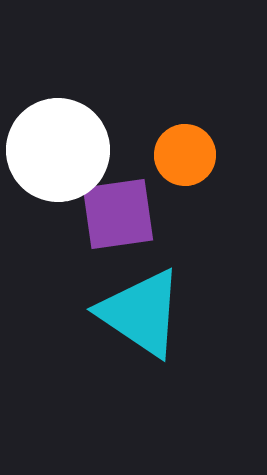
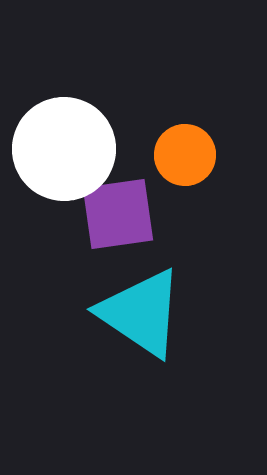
white circle: moved 6 px right, 1 px up
